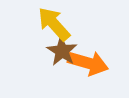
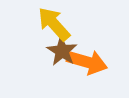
orange arrow: moved 1 px left, 1 px up
